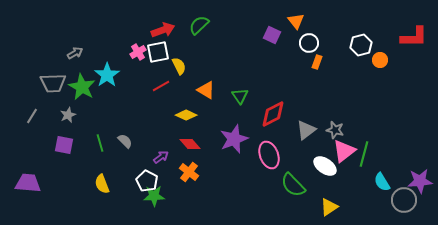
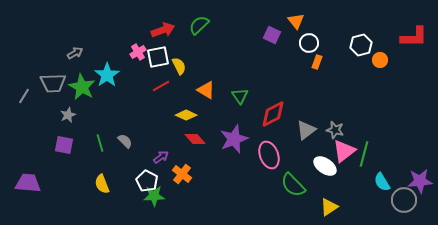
white square at (158, 52): moved 5 px down
gray line at (32, 116): moved 8 px left, 20 px up
red diamond at (190, 144): moved 5 px right, 5 px up
orange cross at (189, 172): moved 7 px left, 2 px down
